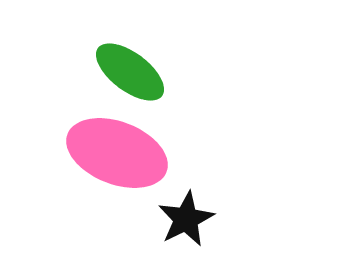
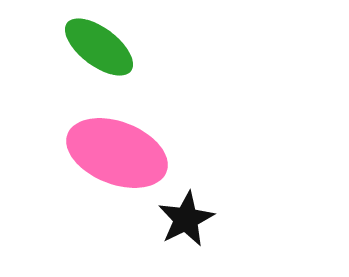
green ellipse: moved 31 px left, 25 px up
